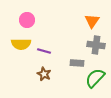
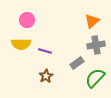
orange triangle: rotated 14 degrees clockwise
gray cross: rotated 18 degrees counterclockwise
purple line: moved 1 px right
gray rectangle: rotated 40 degrees counterclockwise
brown star: moved 2 px right, 2 px down; rotated 16 degrees clockwise
